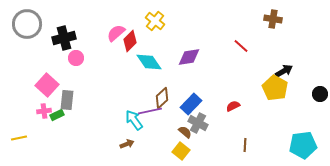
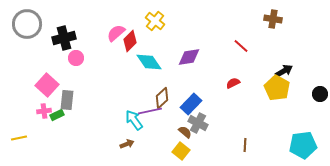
yellow pentagon: moved 2 px right
red semicircle: moved 23 px up
